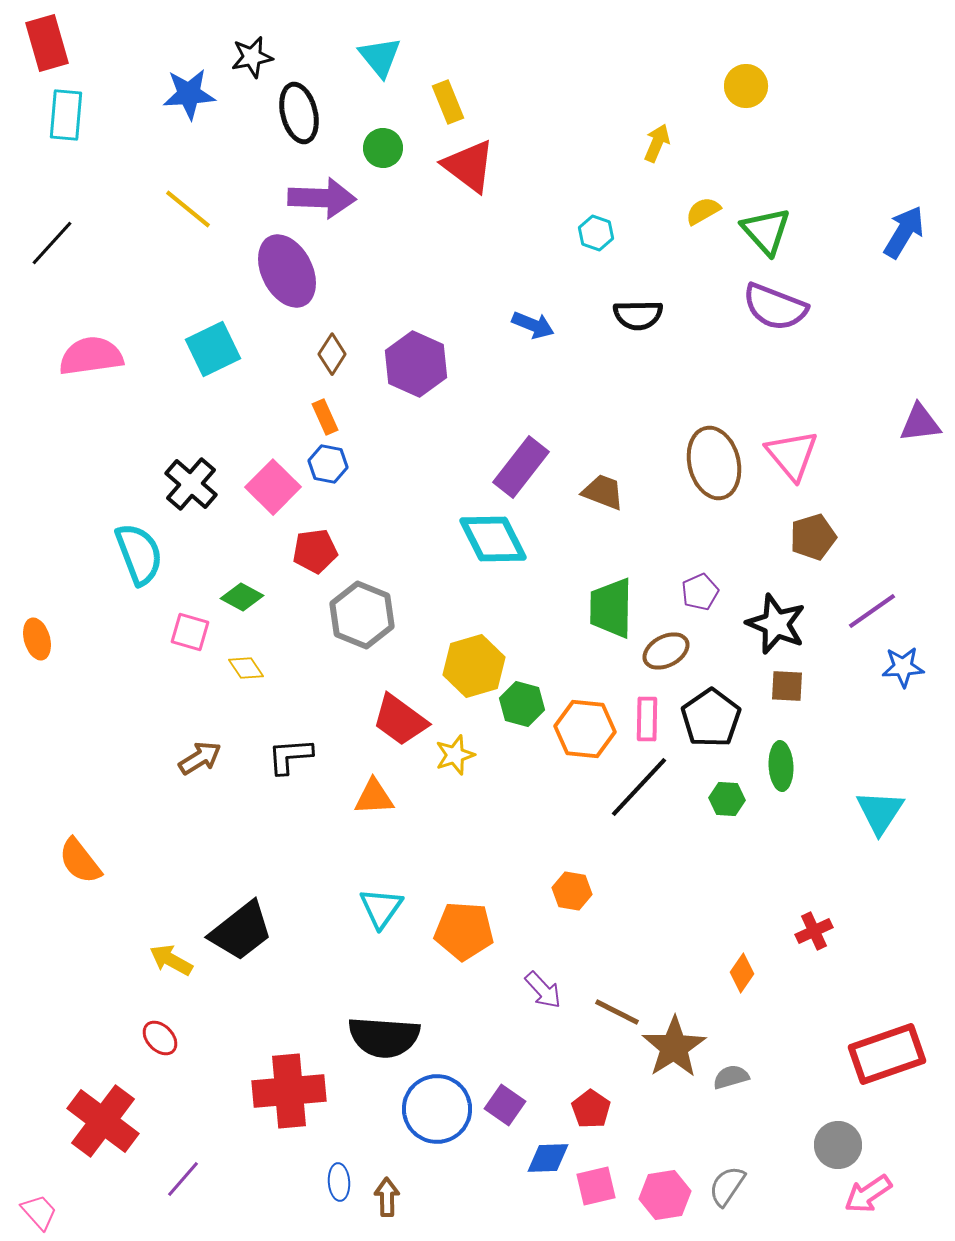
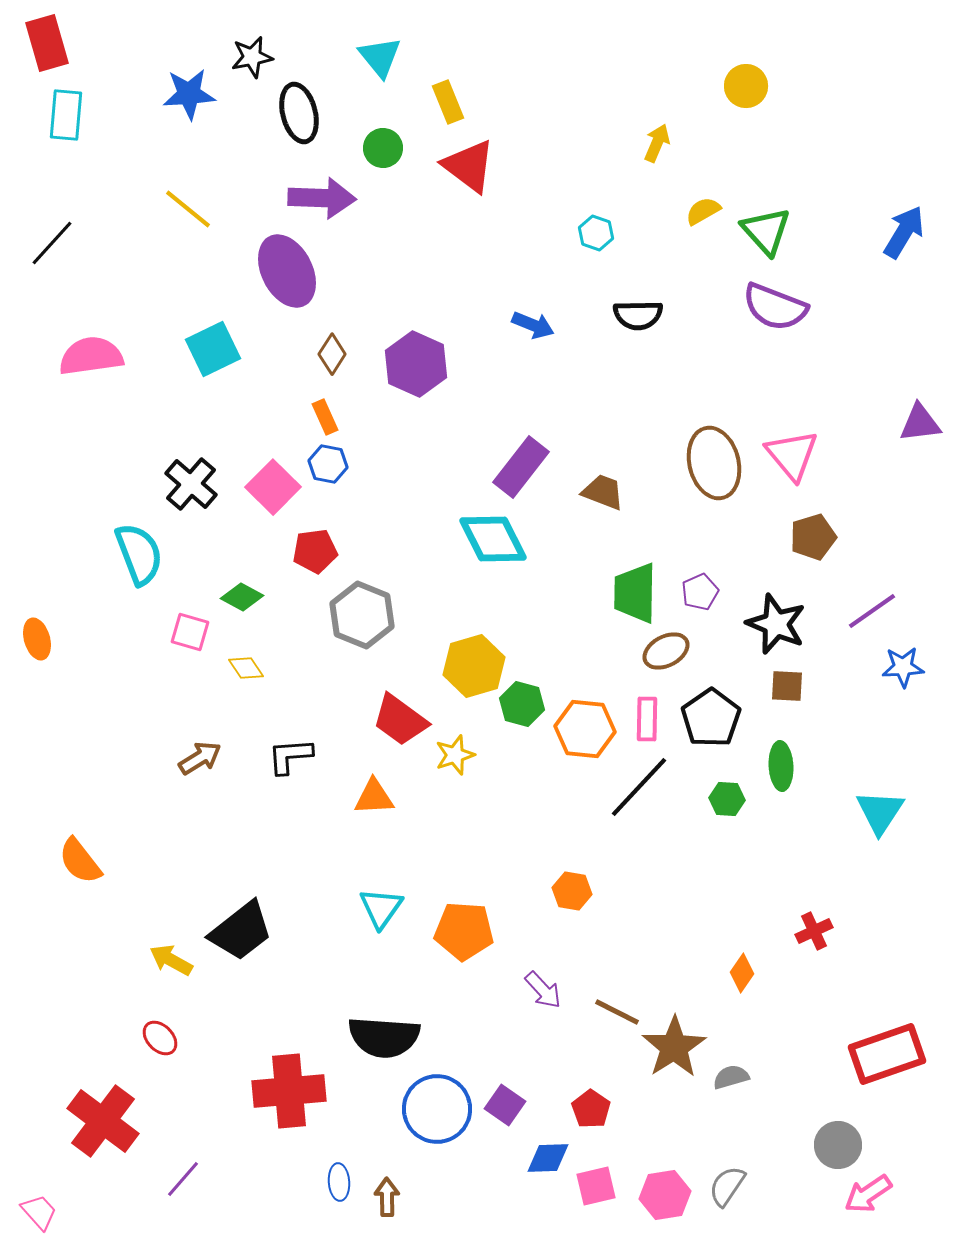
green trapezoid at (611, 608): moved 24 px right, 15 px up
